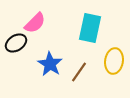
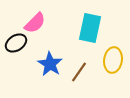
yellow ellipse: moved 1 px left, 1 px up
